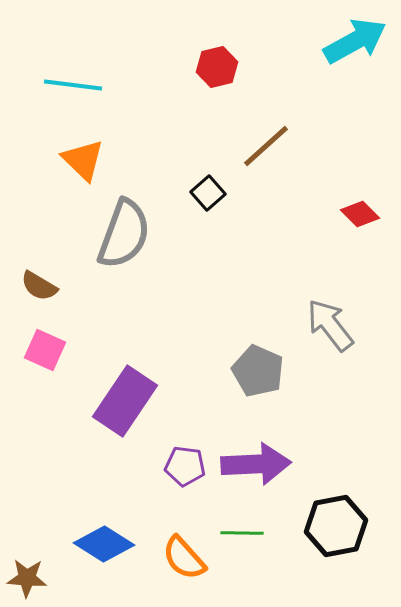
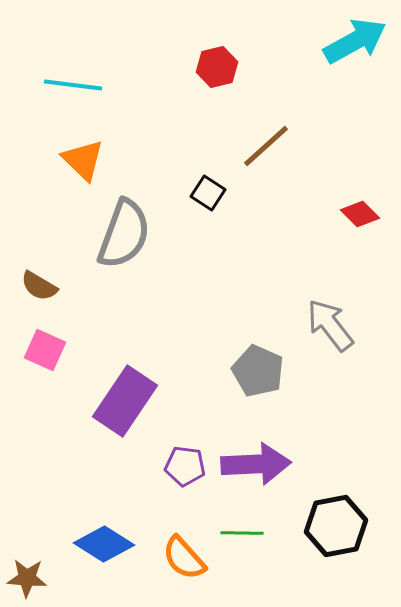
black square: rotated 16 degrees counterclockwise
